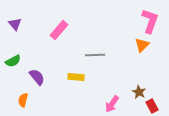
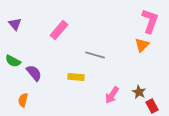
gray line: rotated 18 degrees clockwise
green semicircle: rotated 56 degrees clockwise
purple semicircle: moved 3 px left, 4 px up
pink arrow: moved 9 px up
